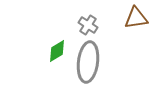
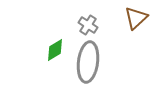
brown triangle: rotated 35 degrees counterclockwise
green diamond: moved 2 px left, 1 px up
